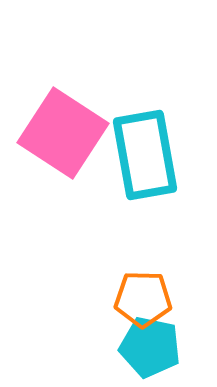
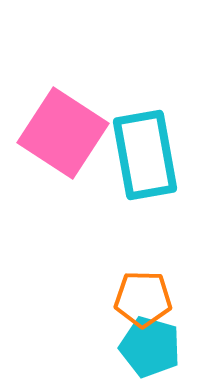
cyan pentagon: rotated 4 degrees clockwise
